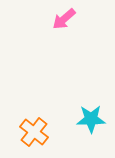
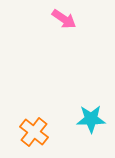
pink arrow: rotated 105 degrees counterclockwise
